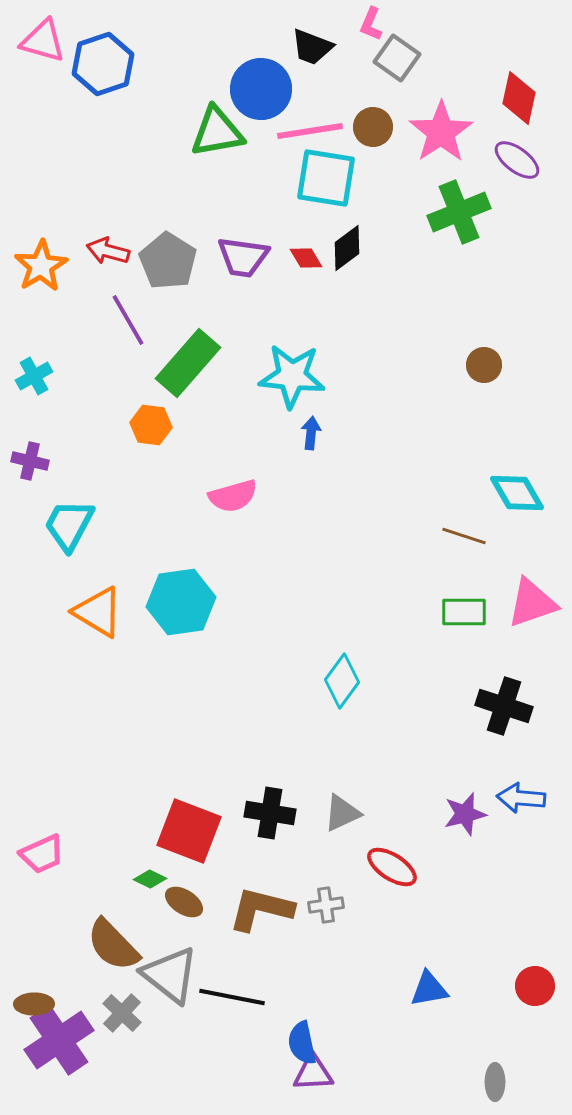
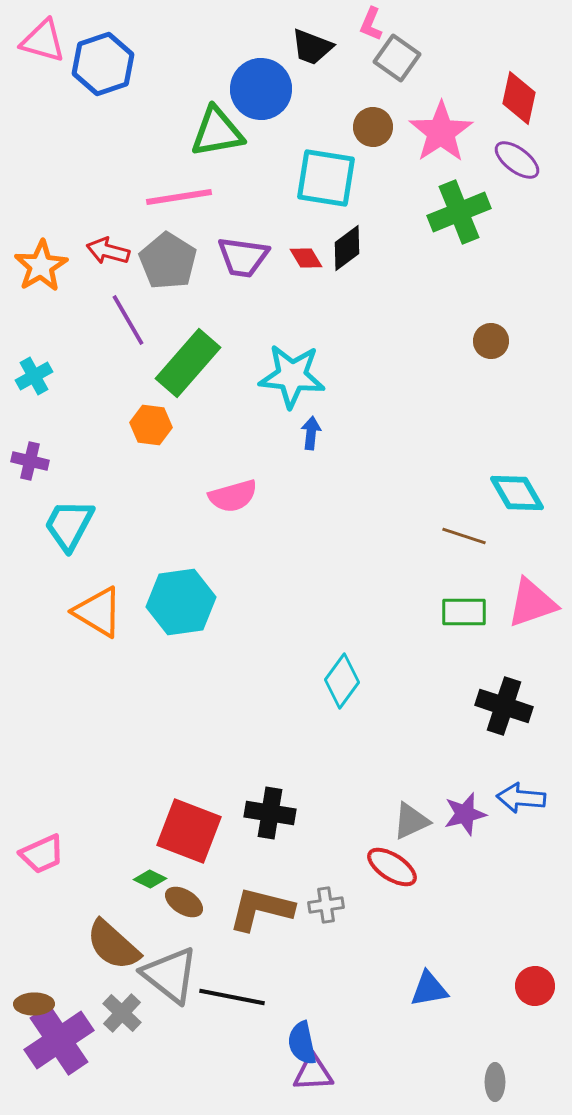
pink line at (310, 131): moved 131 px left, 66 px down
brown circle at (484, 365): moved 7 px right, 24 px up
gray triangle at (342, 813): moved 69 px right, 8 px down
brown semicircle at (113, 945): rotated 4 degrees counterclockwise
